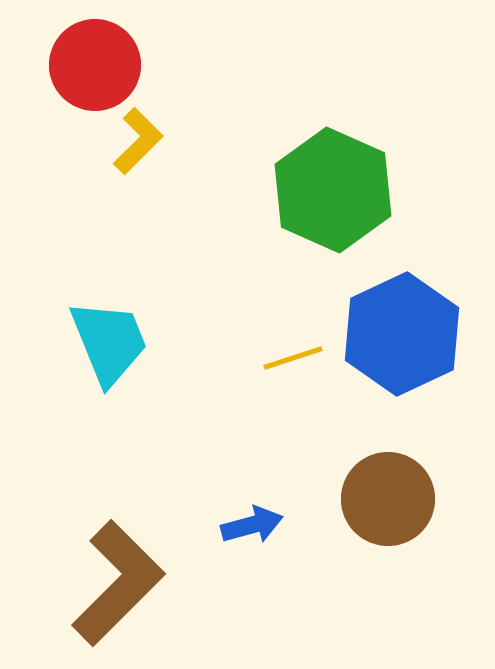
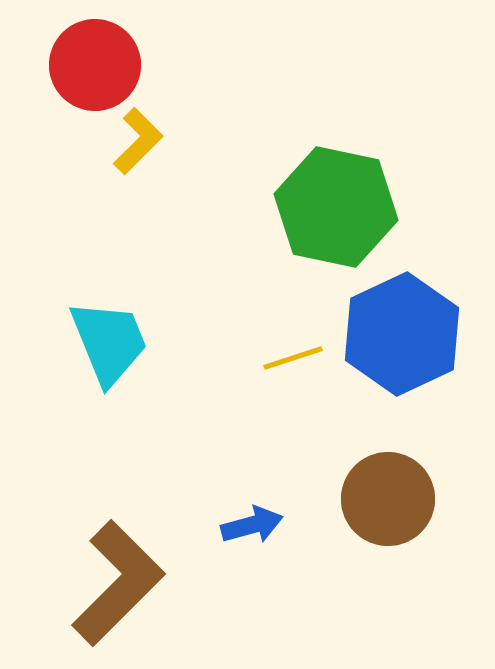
green hexagon: moved 3 px right, 17 px down; rotated 12 degrees counterclockwise
